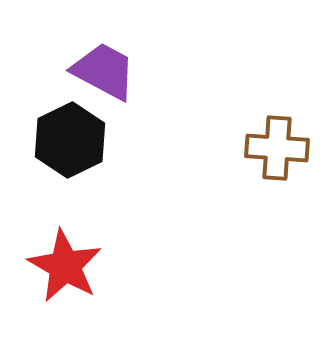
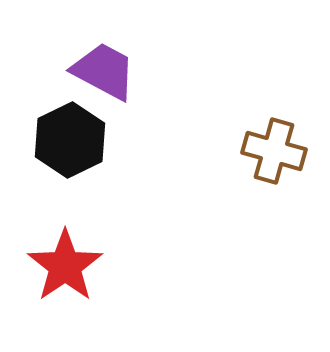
brown cross: moved 3 px left, 3 px down; rotated 12 degrees clockwise
red star: rotated 8 degrees clockwise
